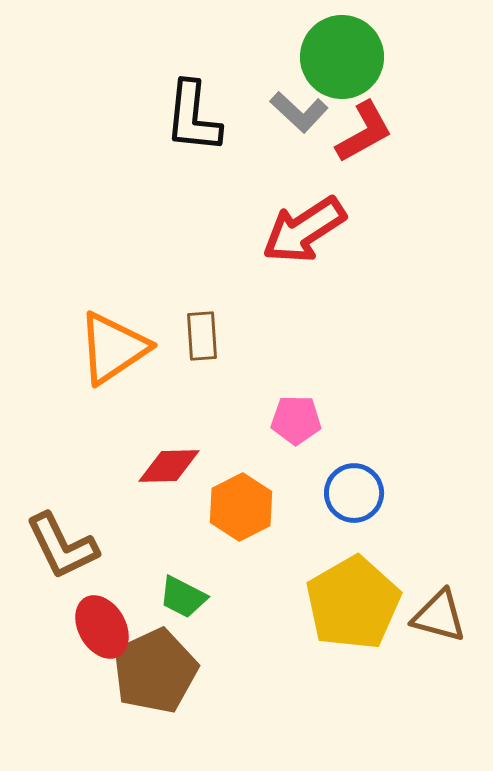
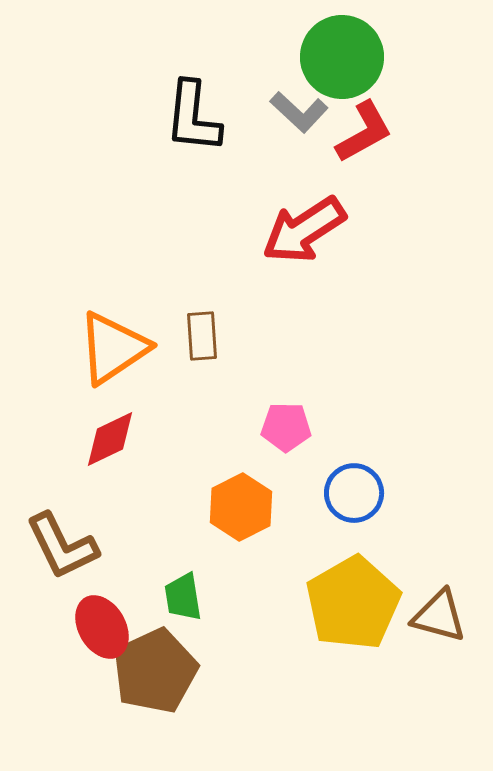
pink pentagon: moved 10 px left, 7 px down
red diamond: moved 59 px left, 27 px up; rotated 24 degrees counterclockwise
green trapezoid: rotated 54 degrees clockwise
